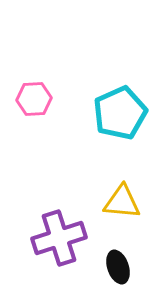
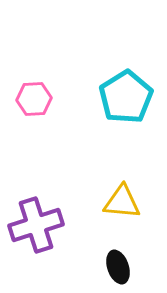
cyan pentagon: moved 6 px right, 16 px up; rotated 8 degrees counterclockwise
purple cross: moved 23 px left, 13 px up
